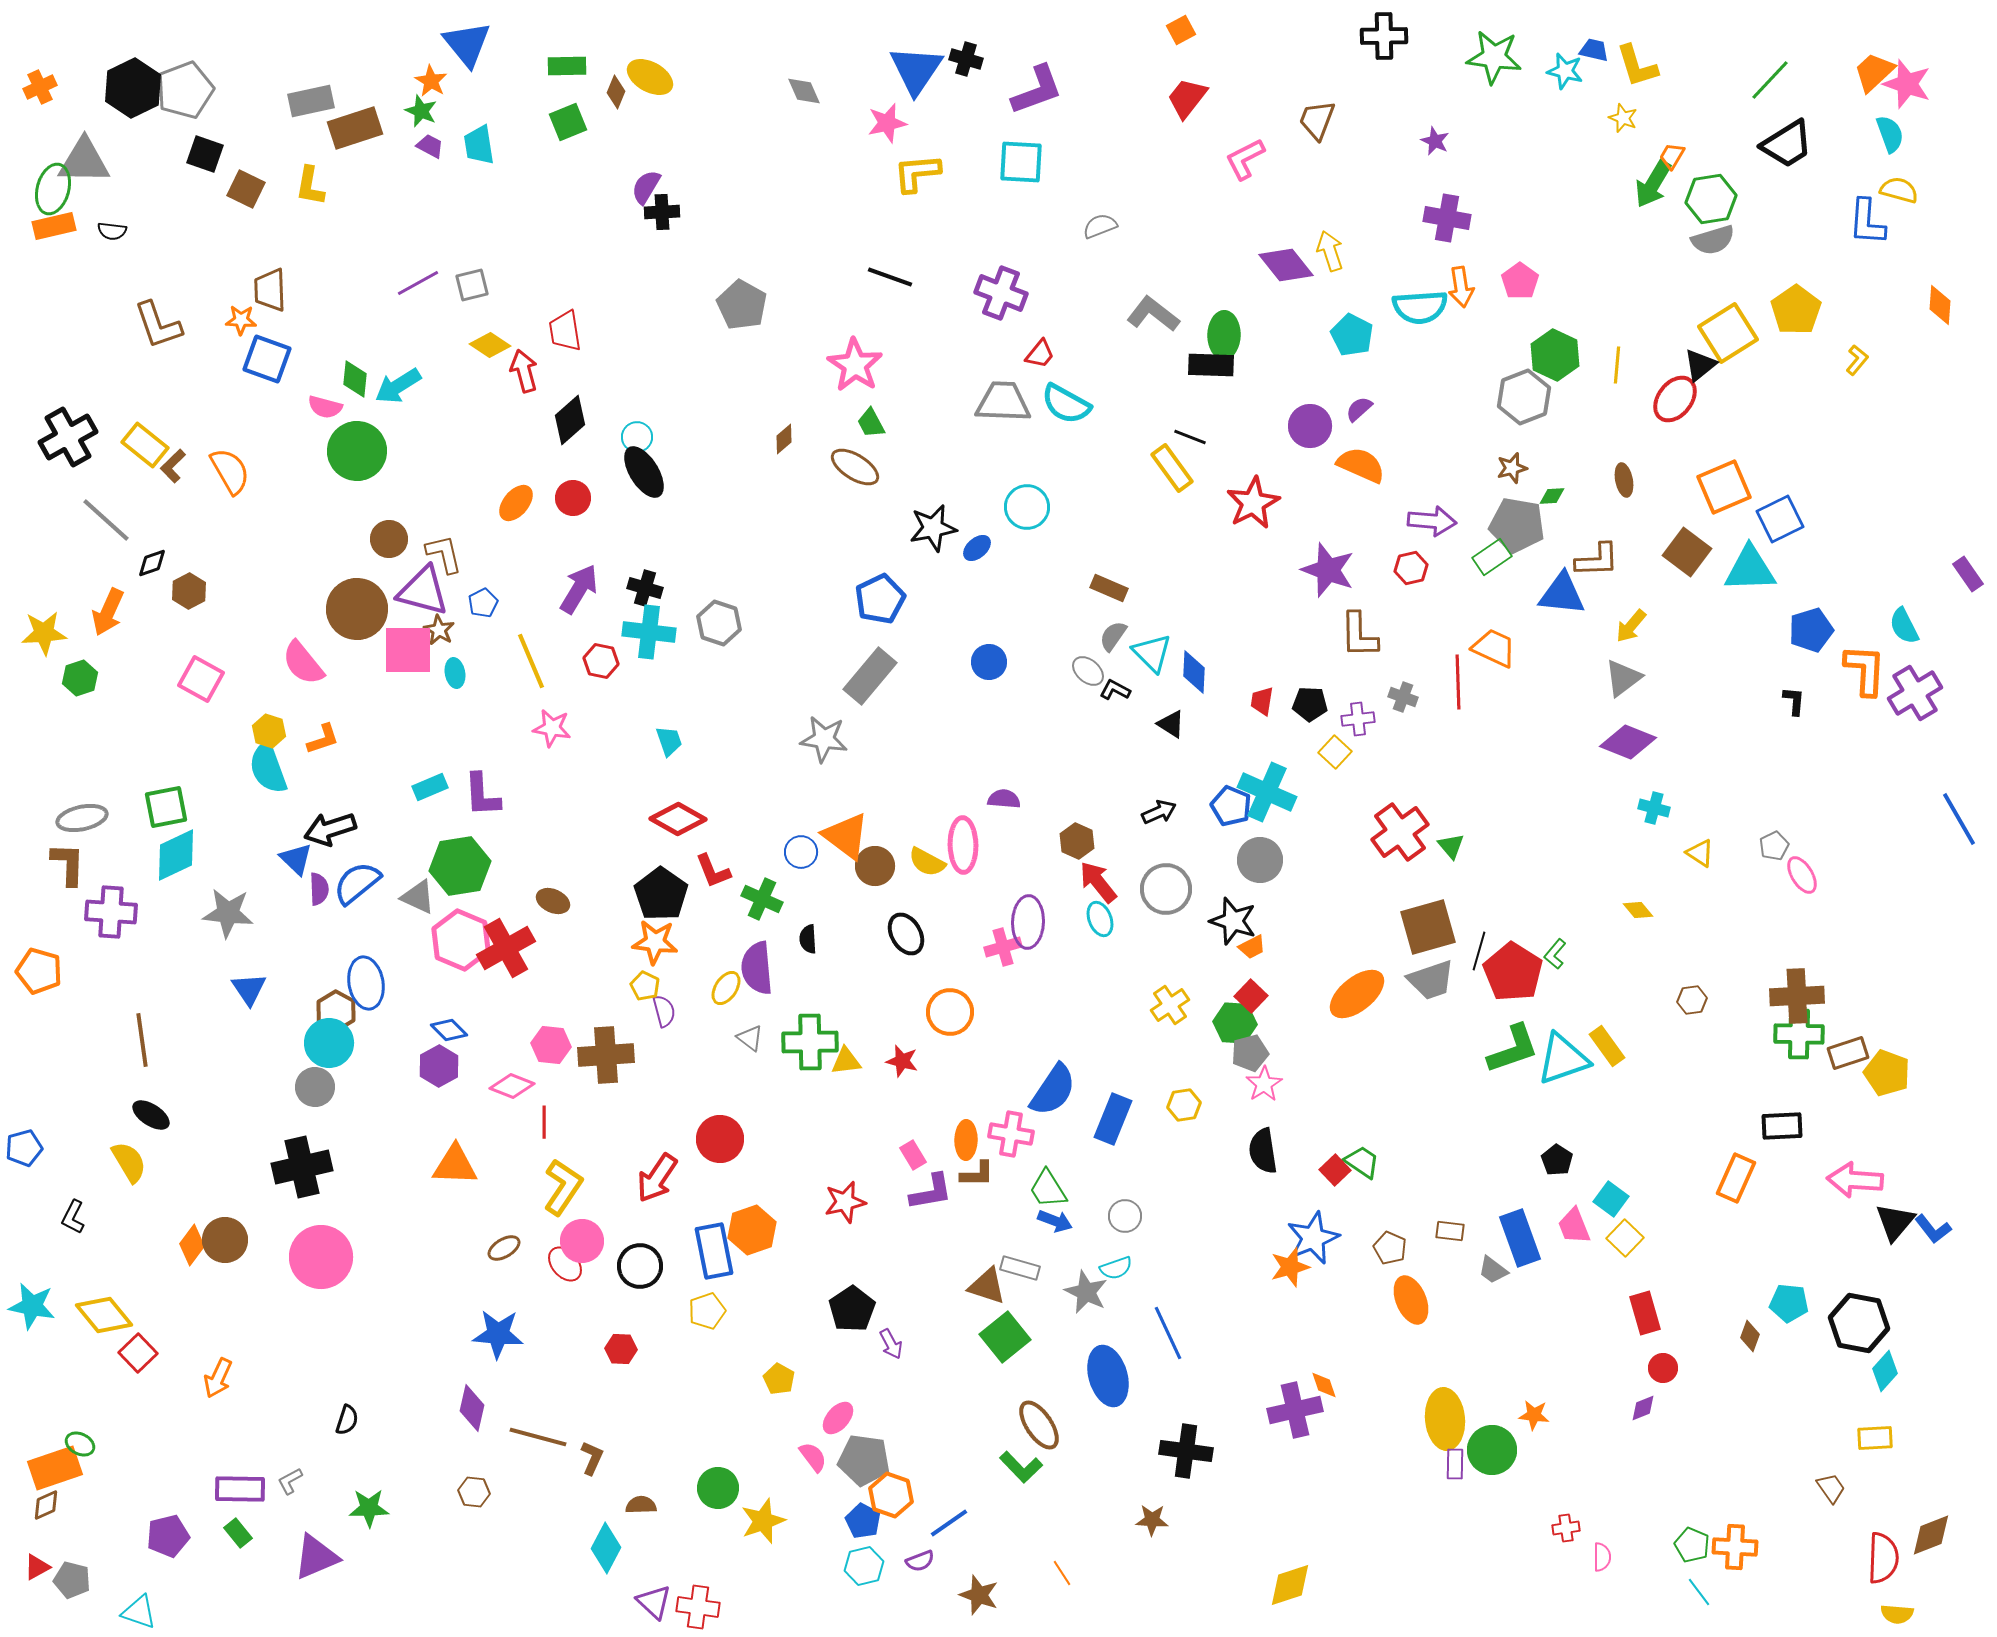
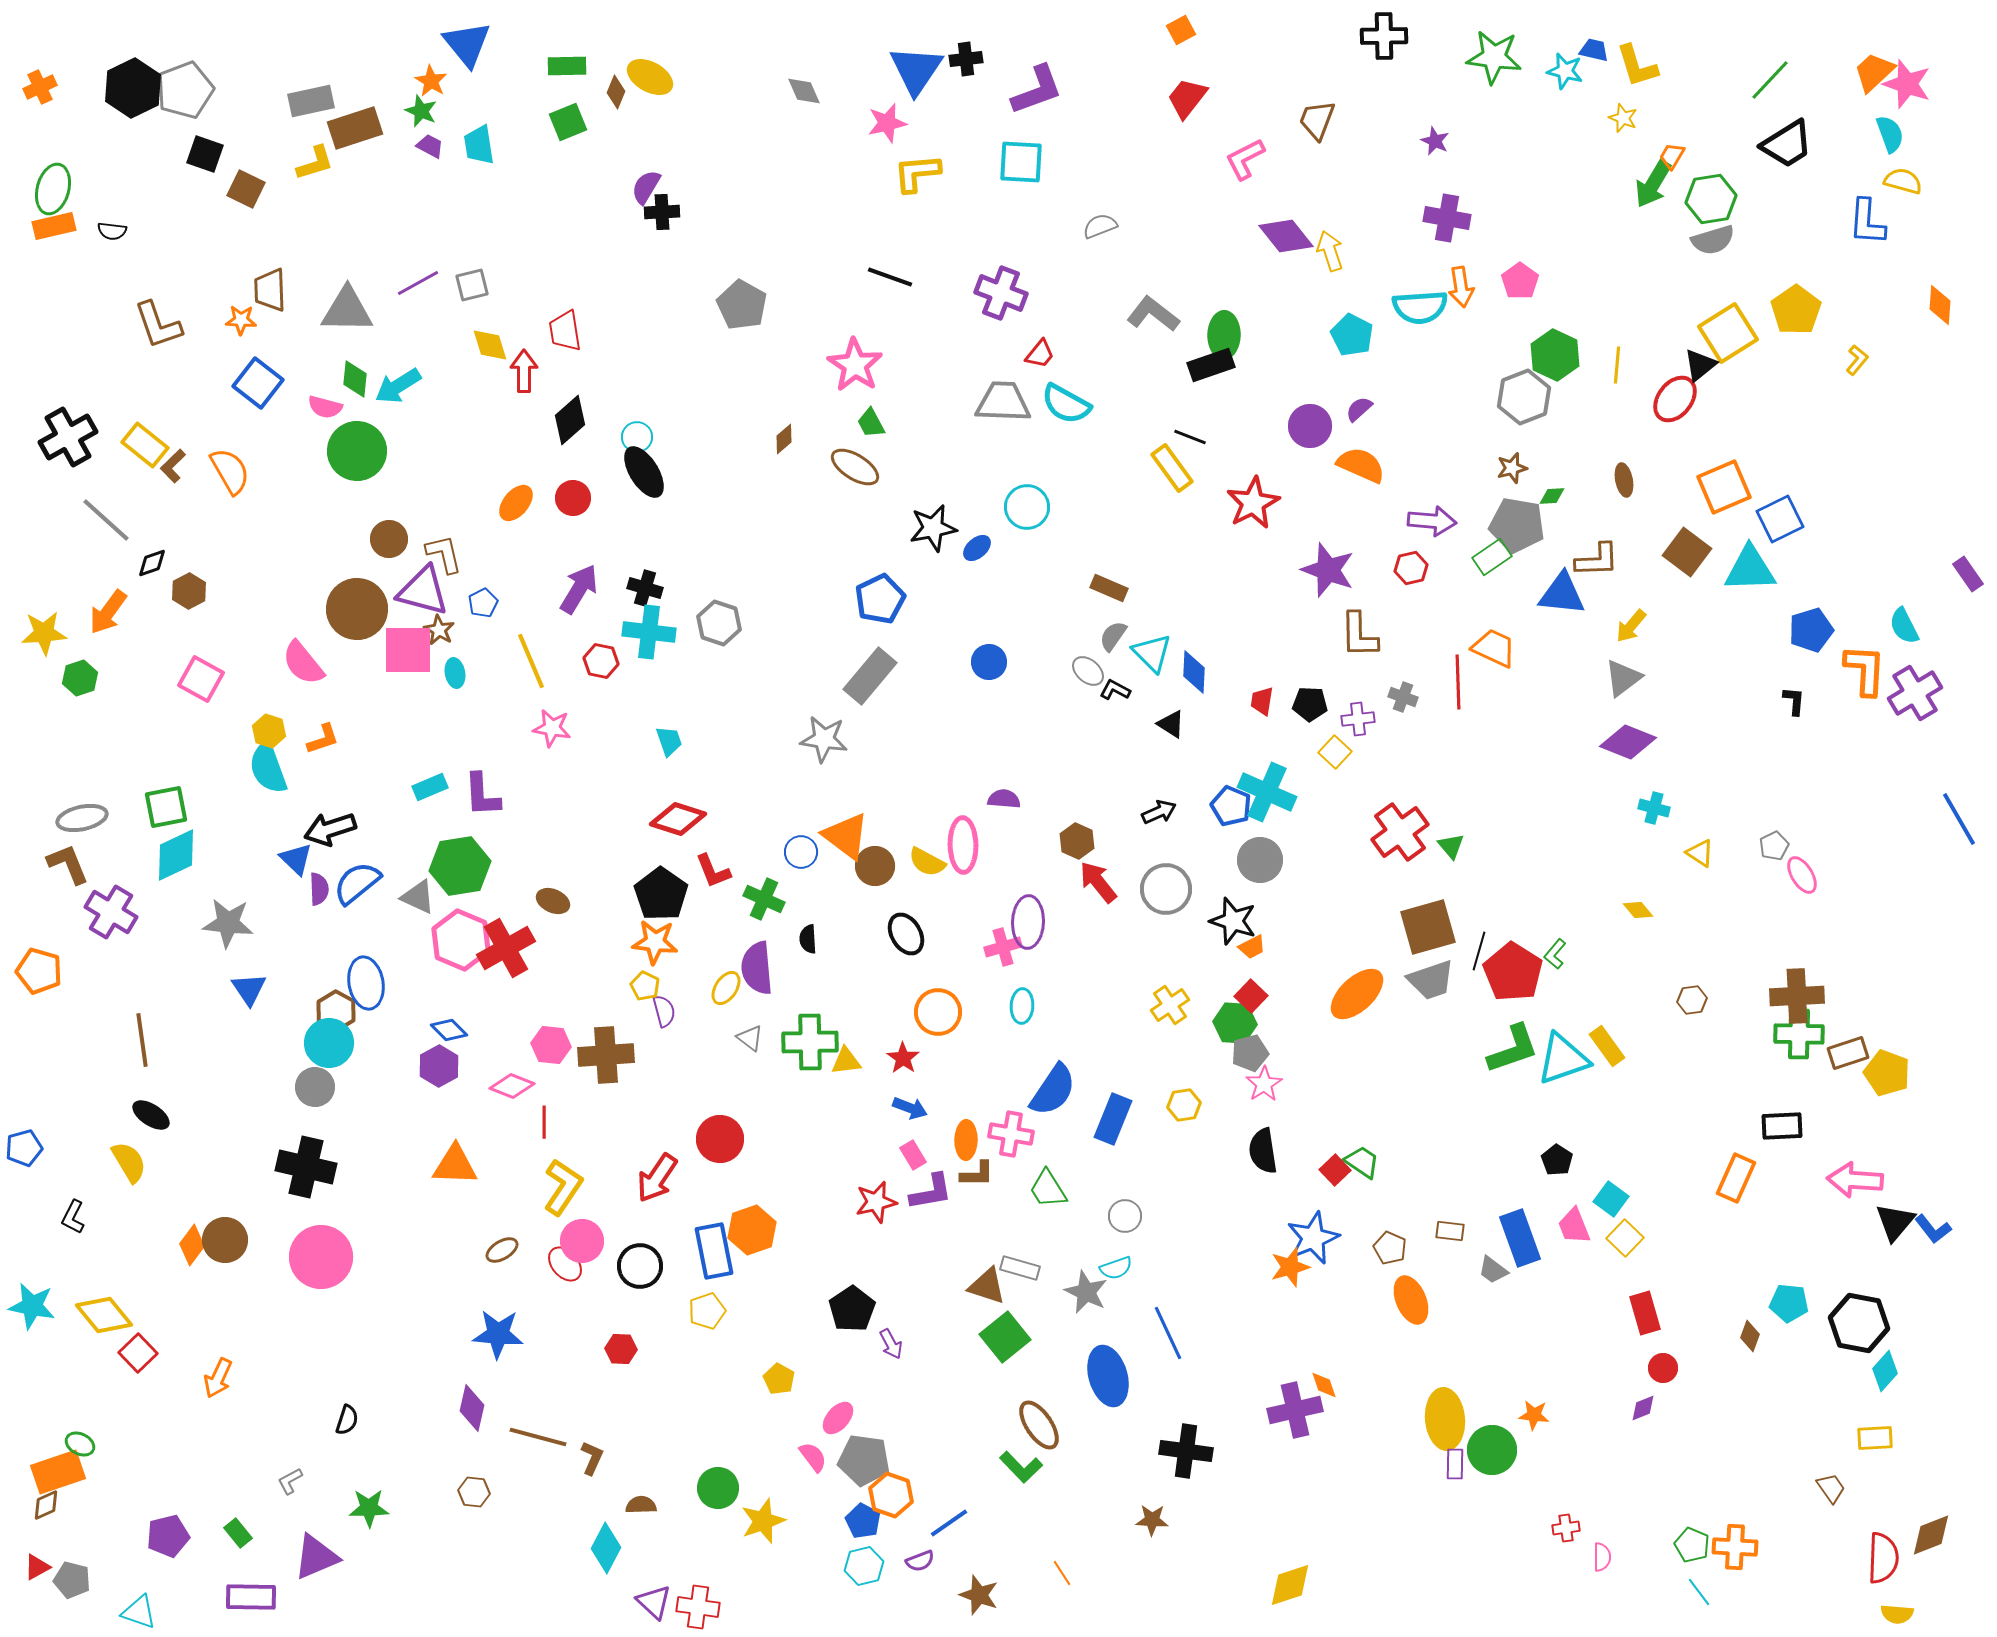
black cross at (966, 59): rotated 24 degrees counterclockwise
gray triangle at (84, 161): moved 263 px right, 149 px down
yellow L-shape at (310, 186): moved 5 px right, 23 px up; rotated 117 degrees counterclockwise
yellow semicircle at (1899, 190): moved 4 px right, 9 px up
purple diamond at (1286, 265): moved 29 px up
yellow diamond at (490, 345): rotated 39 degrees clockwise
blue square at (267, 359): moved 9 px left, 24 px down; rotated 18 degrees clockwise
black rectangle at (1211, 365): rotated 21 degrees counterclockwise
red arrow at (524, 371): rotated 15 degrees clockwise
orange arrow at (108, 612): rotated 12 degrees clockwise
red diamond at (678, 819): rotated 12 degrees counterclockwise
brown L-shape at (68, 864): rotated 24 degrees counterclockwise
green cross at (762, 899): moved 2 px right
purple cross at (111, 912): rotated 27 degrees clockwise
gray star at (228, 913): moved 10 px down
cyan ellipse at (1100, 919): moved 78 px left, 87 px down; rotated 24 degrees clockwise
orange ellipse at (1357, 994): rotated 4 degrees counterclockwise
orange circle at (950, 1012): moved 12 px left
red star at (902, 1061): moved 1 px right, 3 px up; rotated 20 degrees clockwise
black cross at (302, 1167): moved 4 px right; rotated 26 degrees clockwise
red star at (845, 1202): moved 31 px right
blue arrow at (1055, 1221): moved 145 px left, 113 px up
brown ellipse at (504, 1248): moved 2 px left, 2 px down
orange rectangle at (55, 1468): moved 3 px right, 4 px down
purple rectangle at (240, 1489): moved 11 px right, 108 px down
